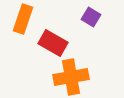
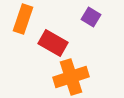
orange cross: rotated 8 degrees counterclockwise
